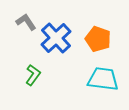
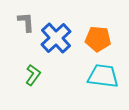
gray L-shape: rotated 30 degrees clockwise
orange pentagon: rotated 15 degrees counterclockwise
cyan trapezoid: moved 3 px up
